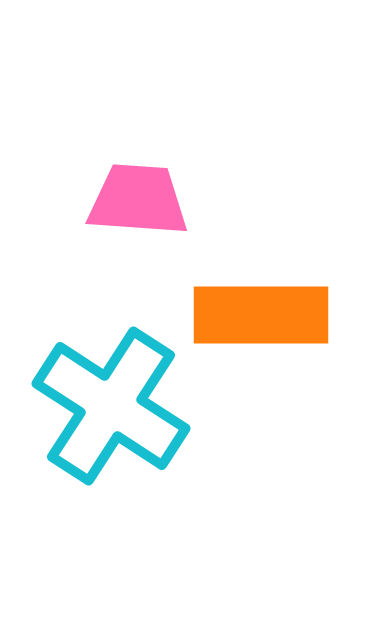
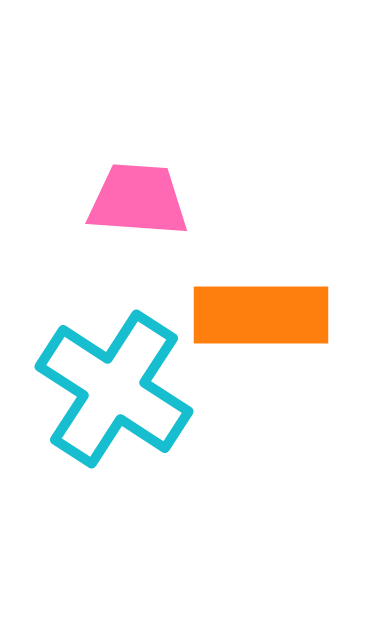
cyan cross: moved 3 px right, 17 px up
